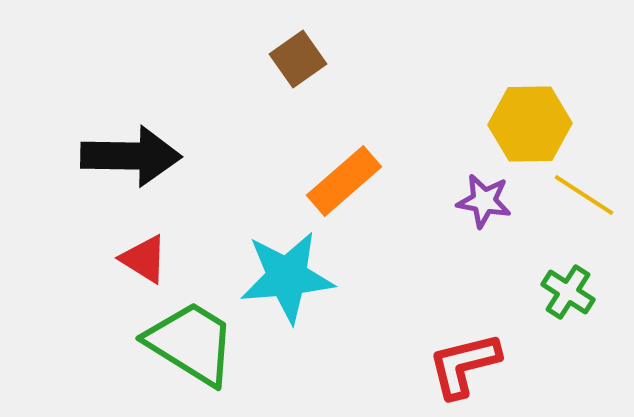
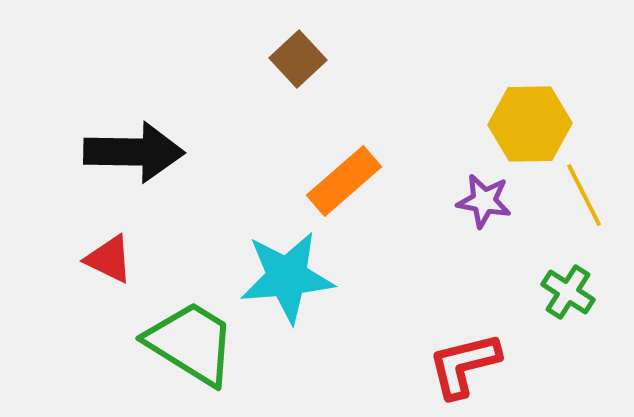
brown square: rotated 8 degrees counterclockwise
black arrow: moved 3 px right, 4 px up
yellow line: rotated 30 degrees clockwise
red triangle: moved 35 px left; rotated 6 degrees counterclockwise
